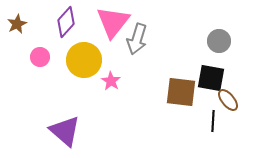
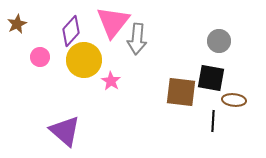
purple diamond: moved 5 px right, 9 px down
gray arrow: rotated 12 degrees counterclockwise
brown ellipse: moved 6 px right; rotated 45 degrees counterclockwise
